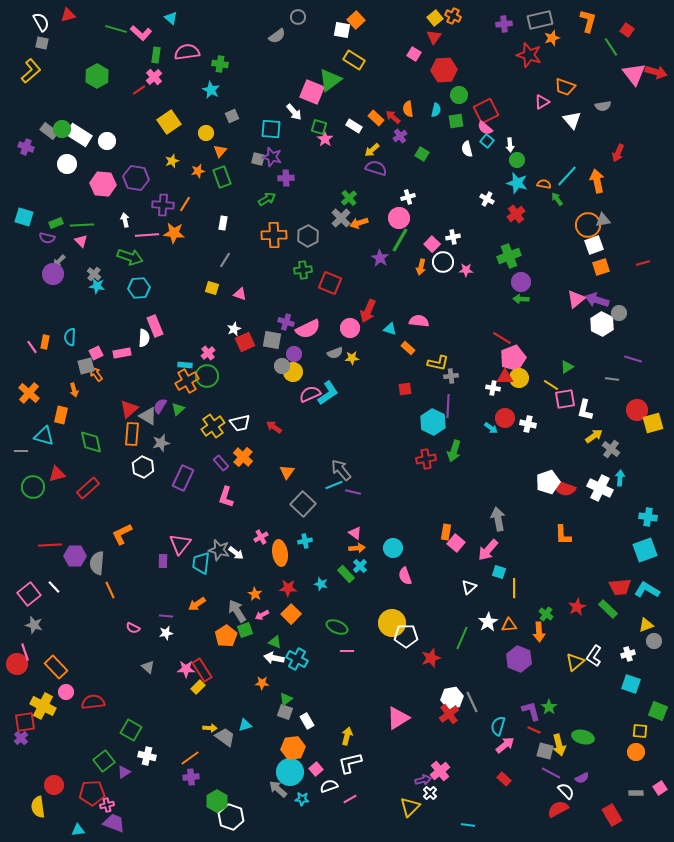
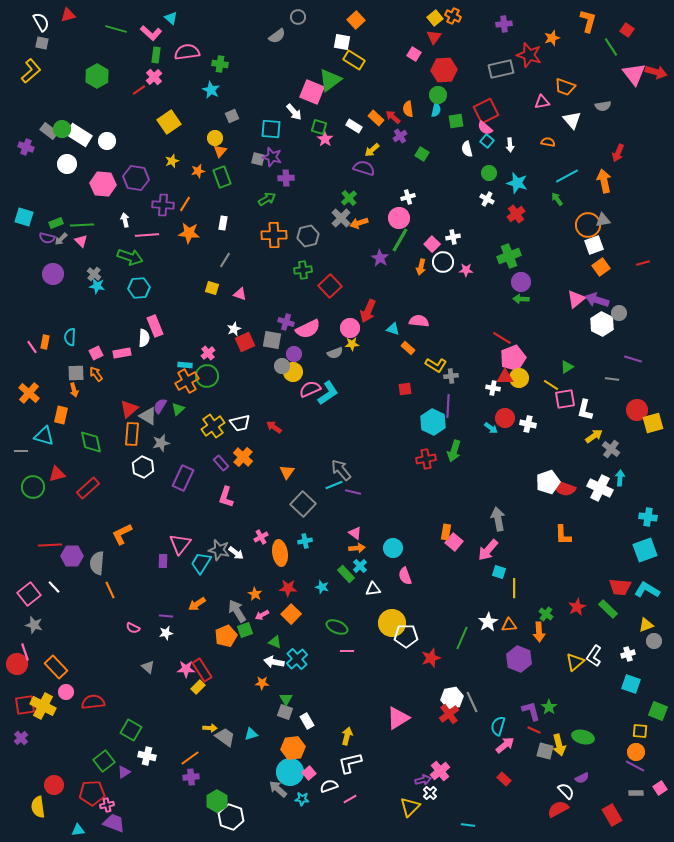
gray rectangle at (540, 20): moved 39 px left, 49 px down
white square at (342, 30): moved 12 px down
pink L-shape at (141, 33): moved 10 px right
green circle at (459, 95): moved 21 px left
pink triangle at (542, 102): rotated 21 degrees clockwise
yellow circle at (206, 133): moved 9 px right, 5 px down
green circle at (517, 160): moved 28 px left, 13 px down
purple semicircle at (376, 168): moved 12 px left
cyan line at (567, 176): rotated 20 degrees clockwise
orange arrow at (597, 181): moved 7 px right
orange semicircle at (544, 184): moved 4 px right, 42 px up
orange star at (174, 233): moved 15 px right
gray hexagon at (308, 236): rotated 15 degrees clockwise
gray arrow at (59, 261): moved 2 px right, 22 px up
orange square at (601, 267): rotated 18 degrees counterclockwise
red square at (330, 283): moved 3 px down; rotated 25 degrees clockwise
cyan triangle at (390, 329): moved 3 px right
yellow star at (352, 358): moved 14 px up
yellow L-shape at (438, 363): moved 2 px left, 2 px down; rotated 20 degrees clockwise
gray square at (86, 366): moved 10 px left, 7 px down; rotated 12 degrees clockwise
pink semicircle at (310, 394): moved 5 px up
pink square at (456, 543): moved 2 px left, 1 px up
purple hexagon at (75, 556): moved 3 px left
cyan trapezoid at (201, 563): rotated 25 degrees clockwise
cyan star at (321, 584): moved 1 px right, 3 px down
white triangle at (469, 587): moved 96 px left, 2 px down; rotated 35 degrees clockwise
red trapezoid at (620, 587): rotated 10 degrees clockwise
orange pentagon at (226, 636): rotated 10 degrees clockwise
white arrow at (274, 658): moved 4 px down
cyan cross at (297, 659): rotated 20 degrees clockwise
green triangle at (286, 699): rotated 24 degrees counterclockwise
red square at (25, 722): moved 17 px up
cyan triangle at (245, 725): moved 6 px right, 9 px down
pink square at (316, 769): moved 7 px left, 4 px down
purple line at (551, 773): moved 84 px right, 7 px up
